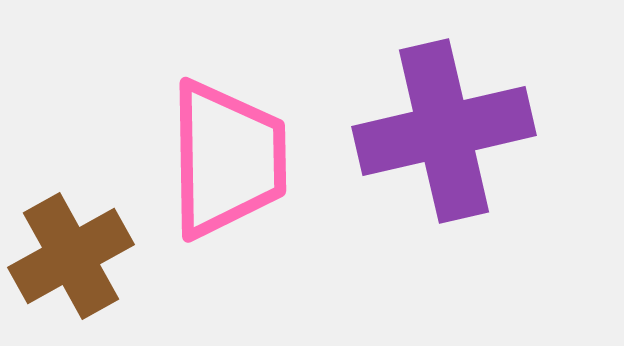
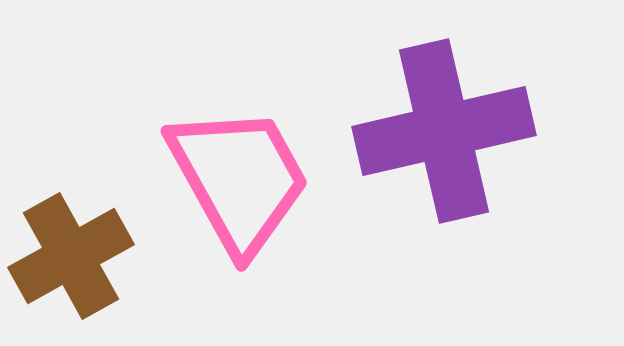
pink trapezoid: moved 12 px right, 20 px down; rotated 28 degrees counterclockwise
